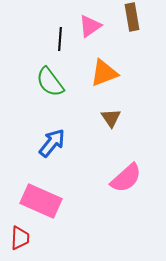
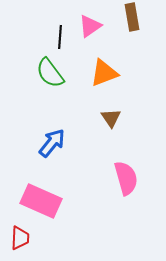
black line: moved 2 px up
green semicircle: moved 9 px up
pink semicircle: rotated 64 degrees counterclockwise
